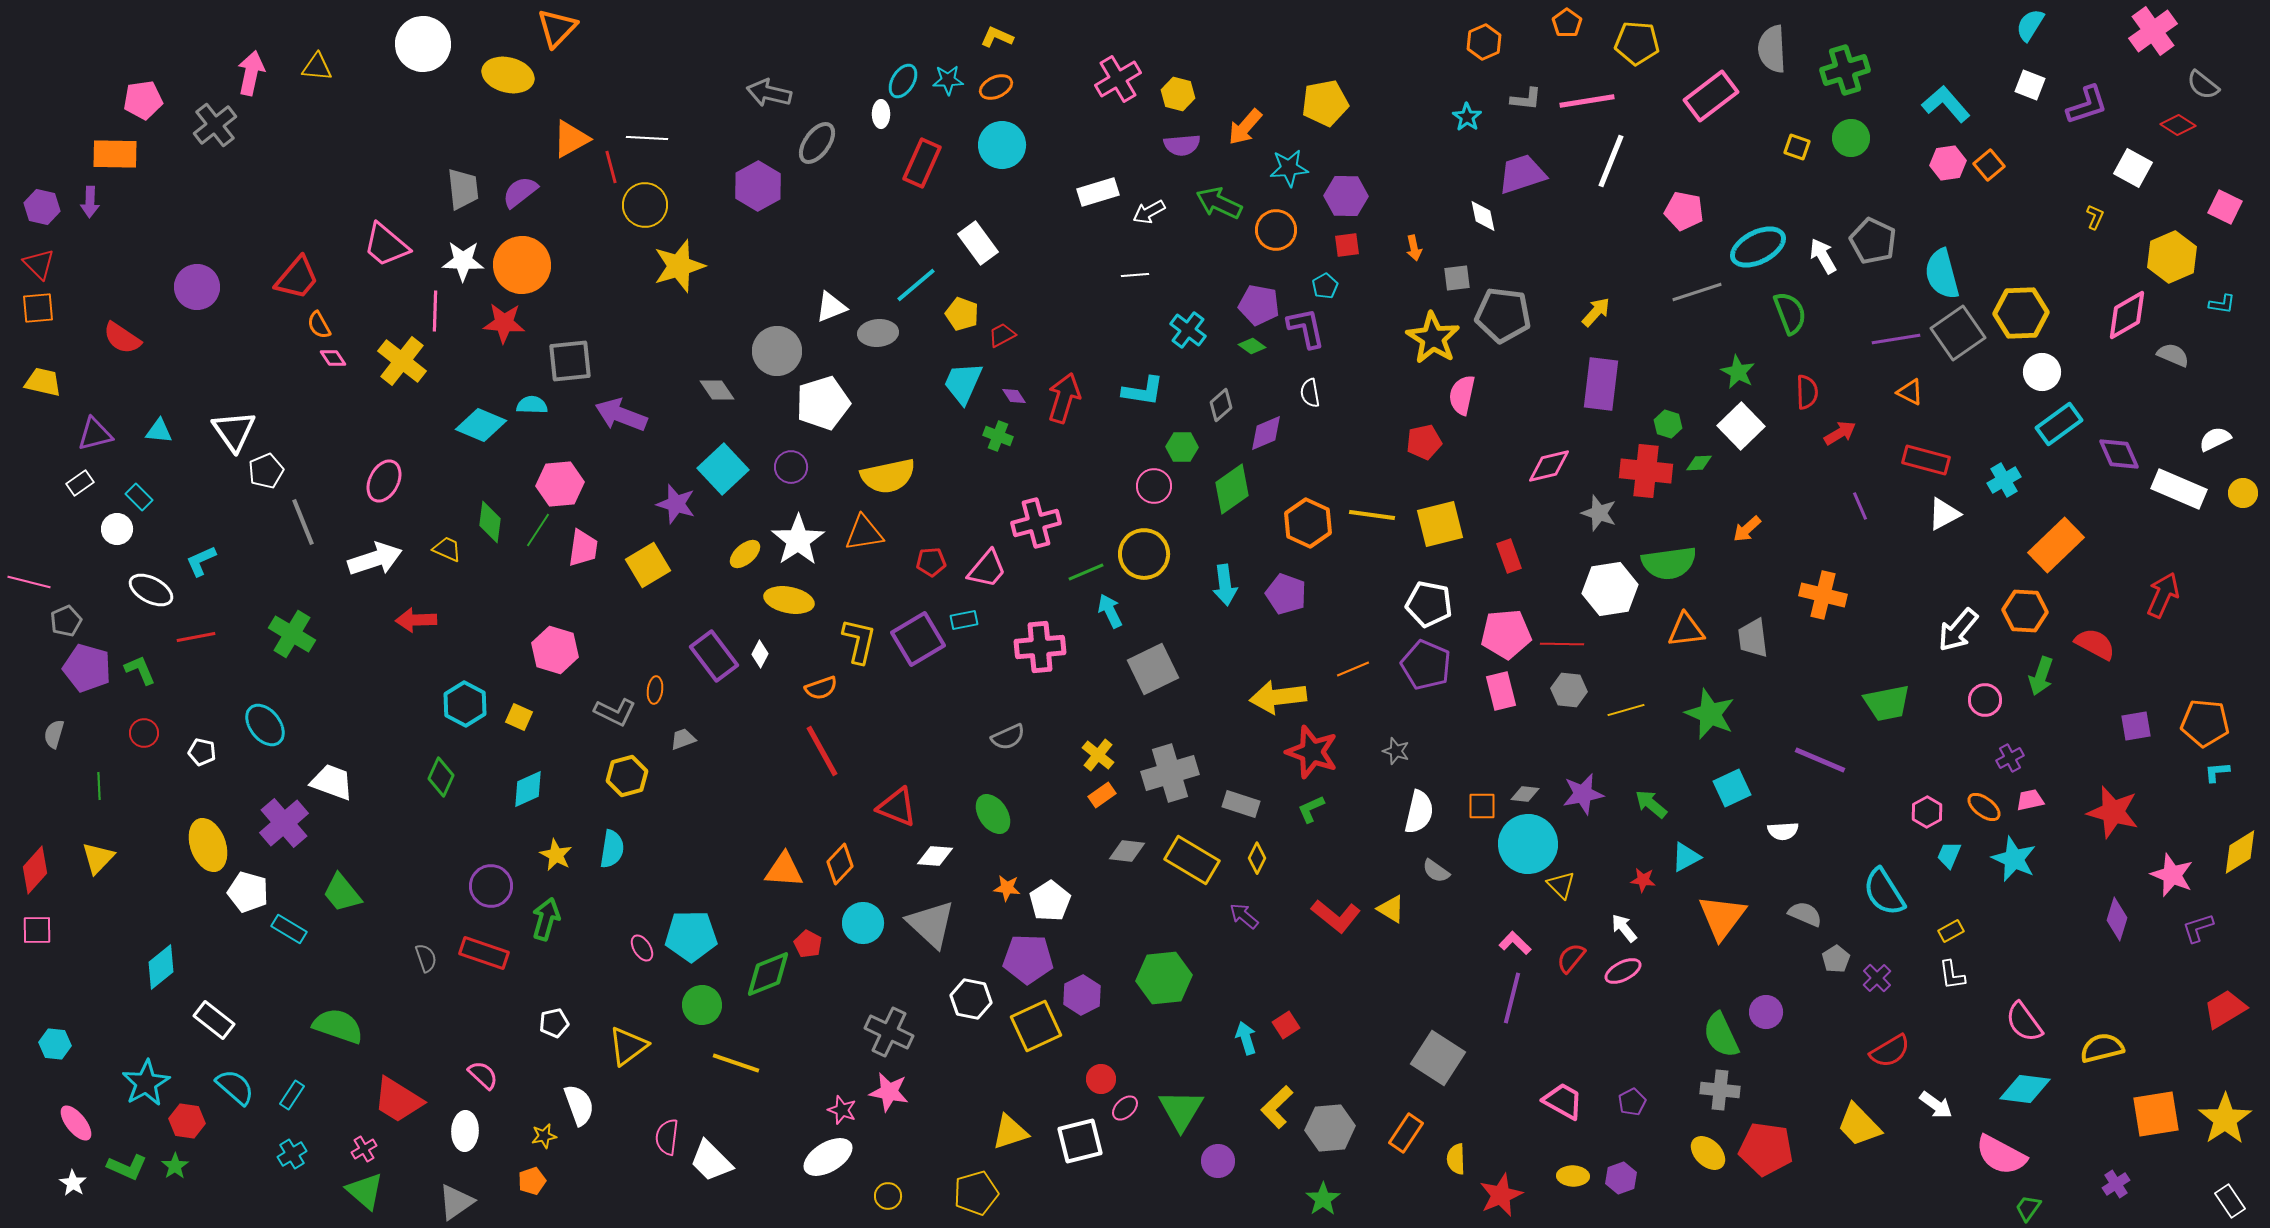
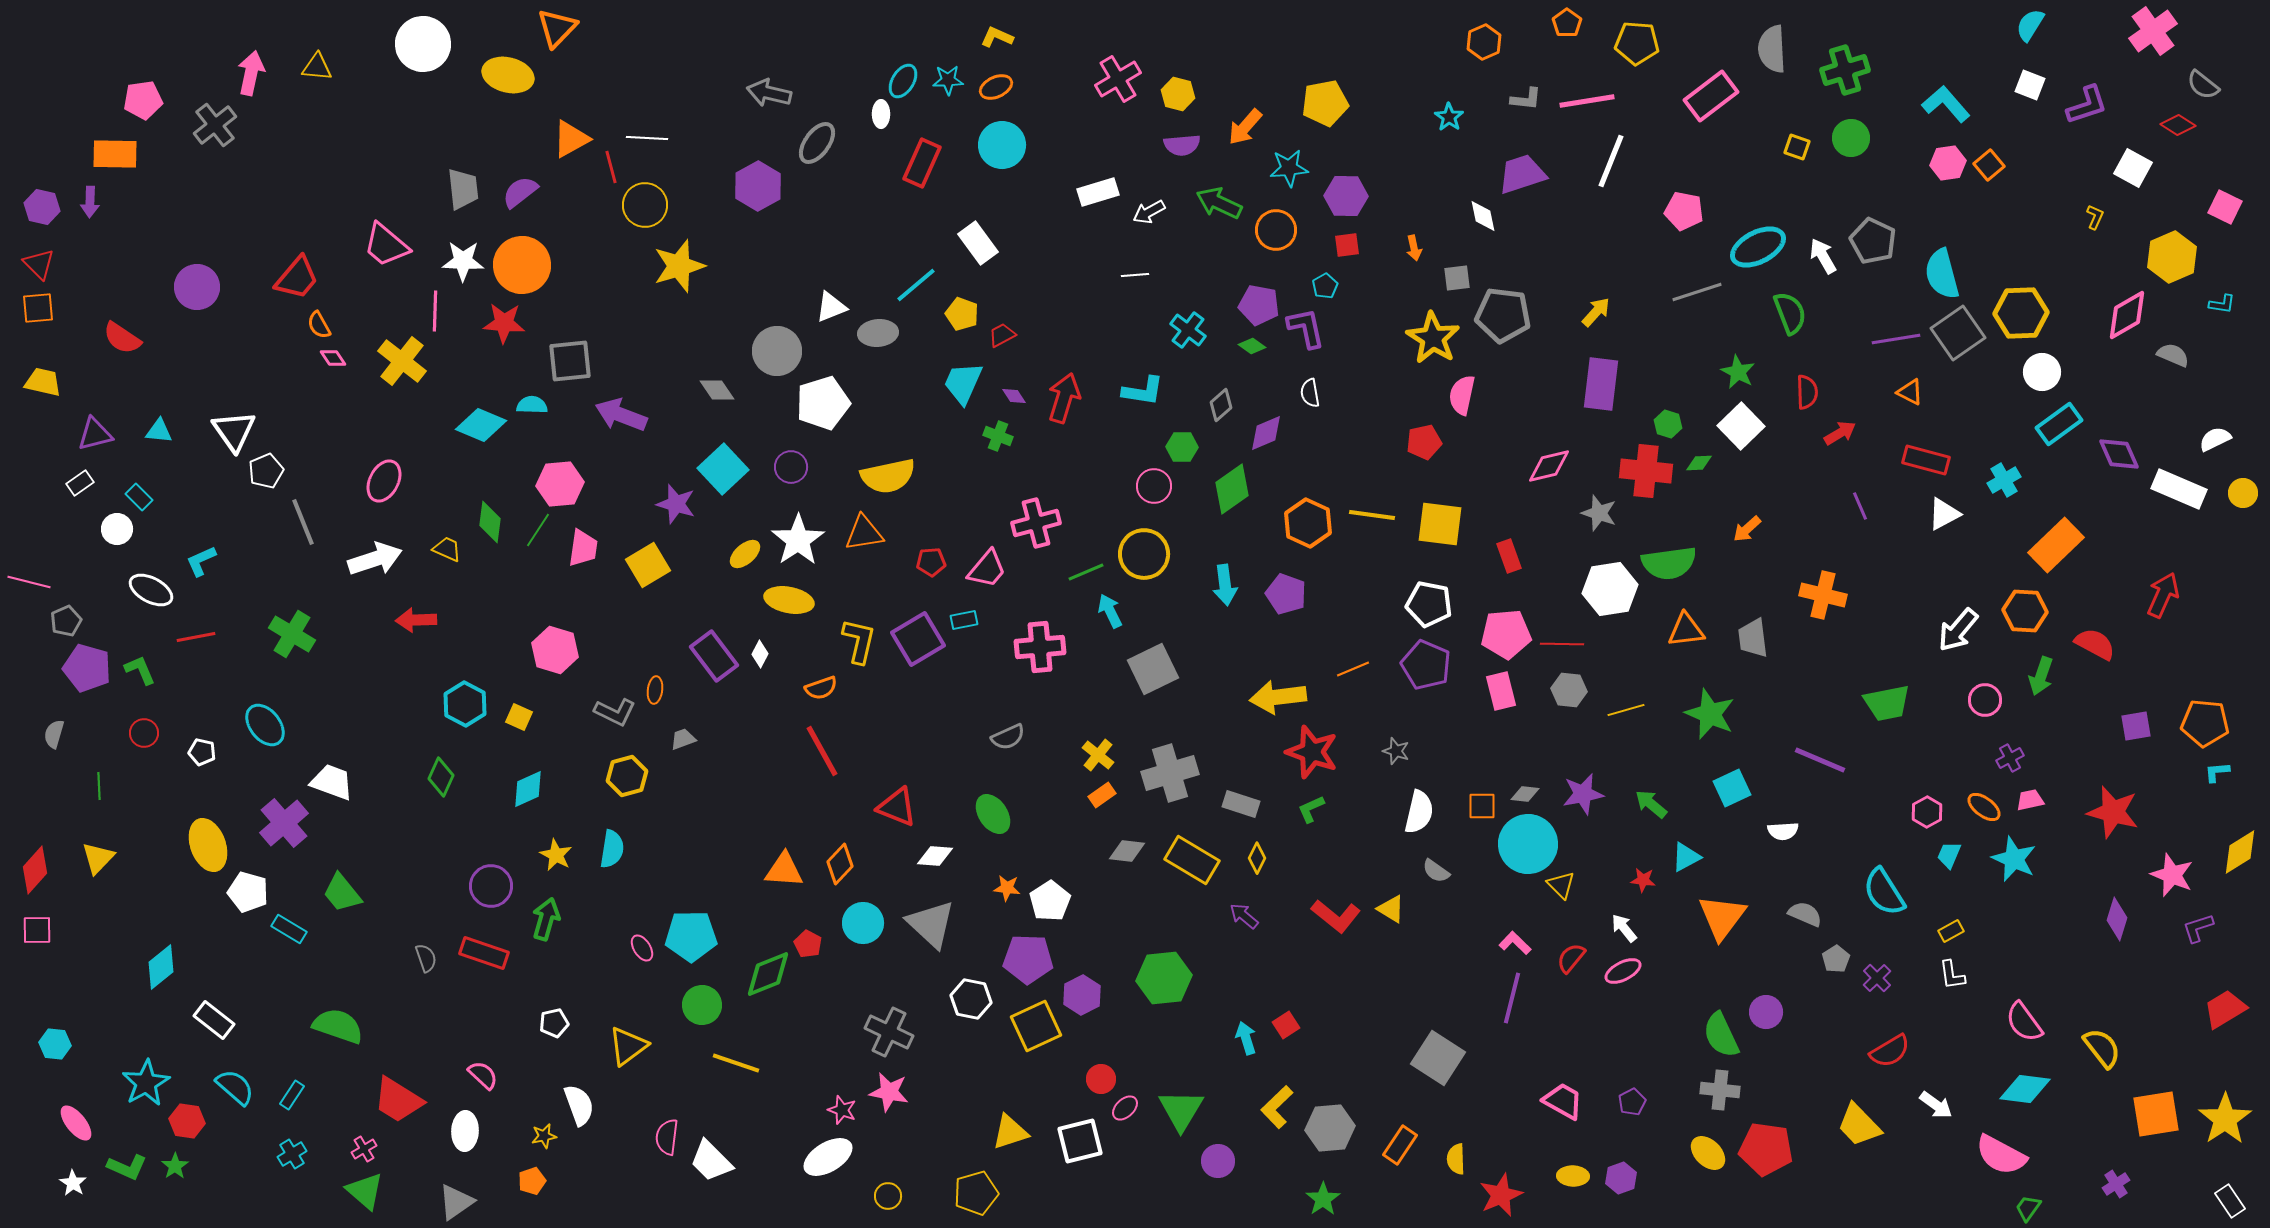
cyan star at (1467, 117): moved 18 px left
yellow square at (1440, 524): rotated 21 degrees clockwise
yellow semicircle at (2102, 1048): rotated 66 degrees clockwise
orange rectangle at (1406, 1133): moved 6 px left, 12 px down
